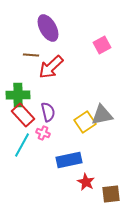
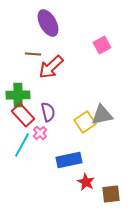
purple ellipse: moved 5 px up
brown line: moved 2 px right, 1 px up
pink cross: moved 3 px left; rotated 24 degrees clockwise
